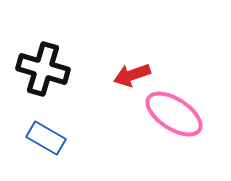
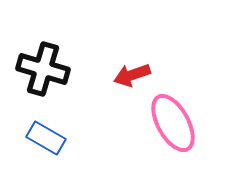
pink ellipse: moved 1 px left, 9 px down; rotated 28 degrees clockwise
